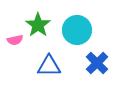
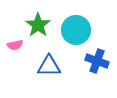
cyan circle: moved 1 px left
pink semicircle: moved 5 px down
blue cross: moved 2 px up; rotated 25 degrees counterclockwise
